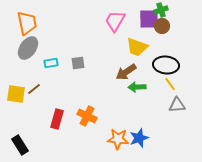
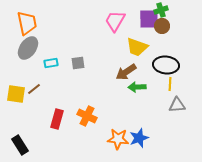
yellow line: rotated 40 degrees clockwise
